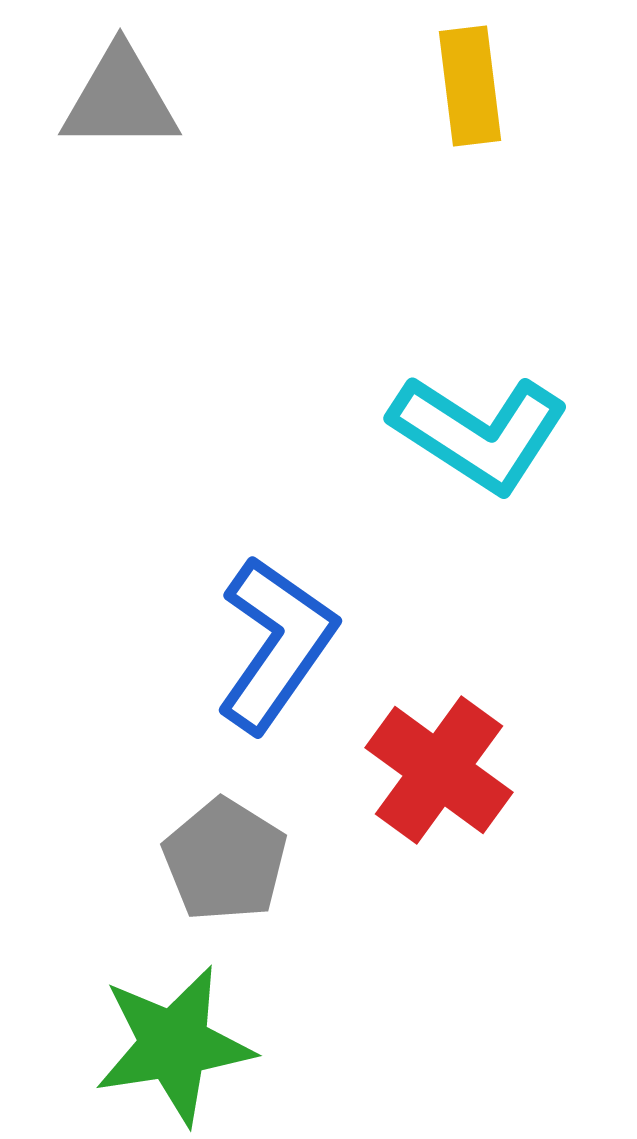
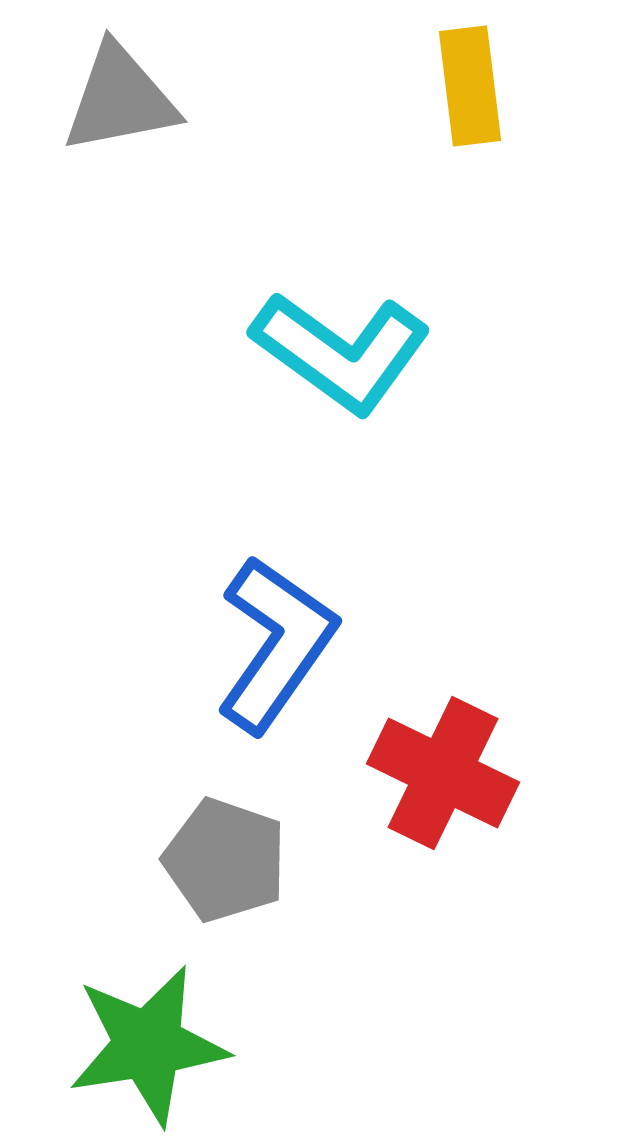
gray triangle: rotated 11 degrees counterclockwise
cyan L-shape: moved 138 px left, 81 px up; rotated 3 degrees clockwise
red cross: moved 4 px right, 3 px down; rotated 10 degrees counterclockwise
gray pentagon: rotated 13 degrees counterclockwise
green star: moved 26 px left
